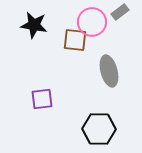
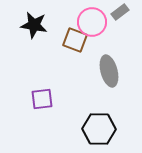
brown square: rotated 15 degrees clockwise
